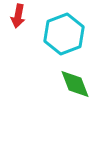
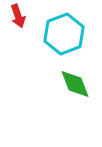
red arrow: rotated 30 degrees counterclockwise
